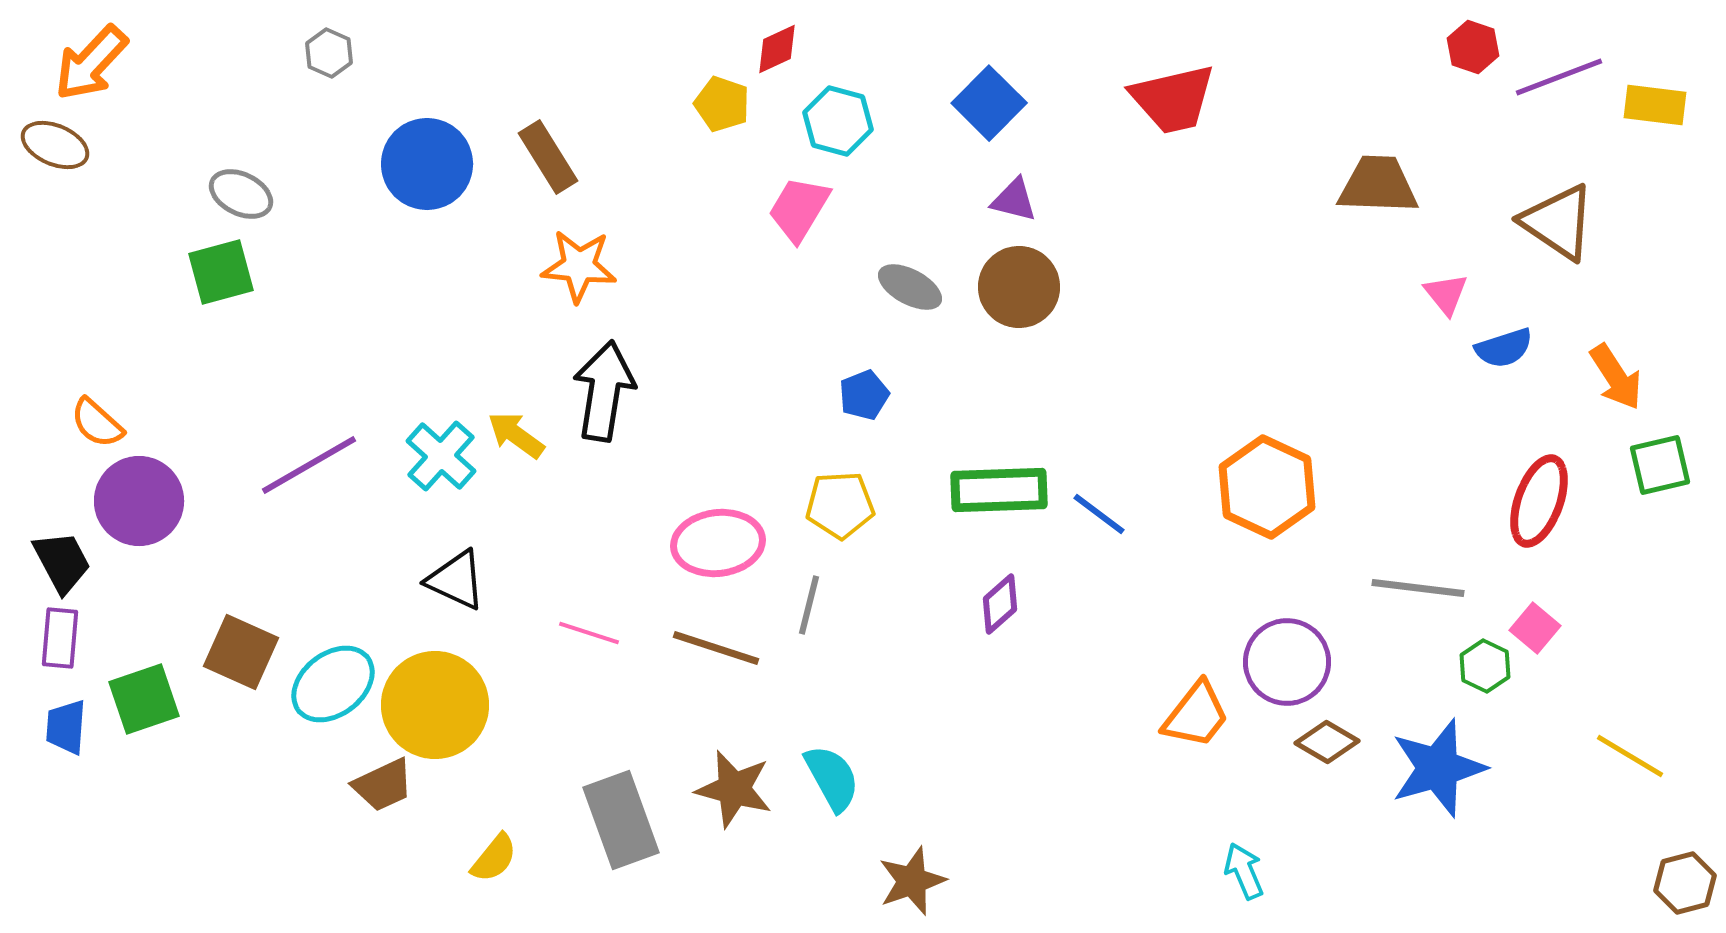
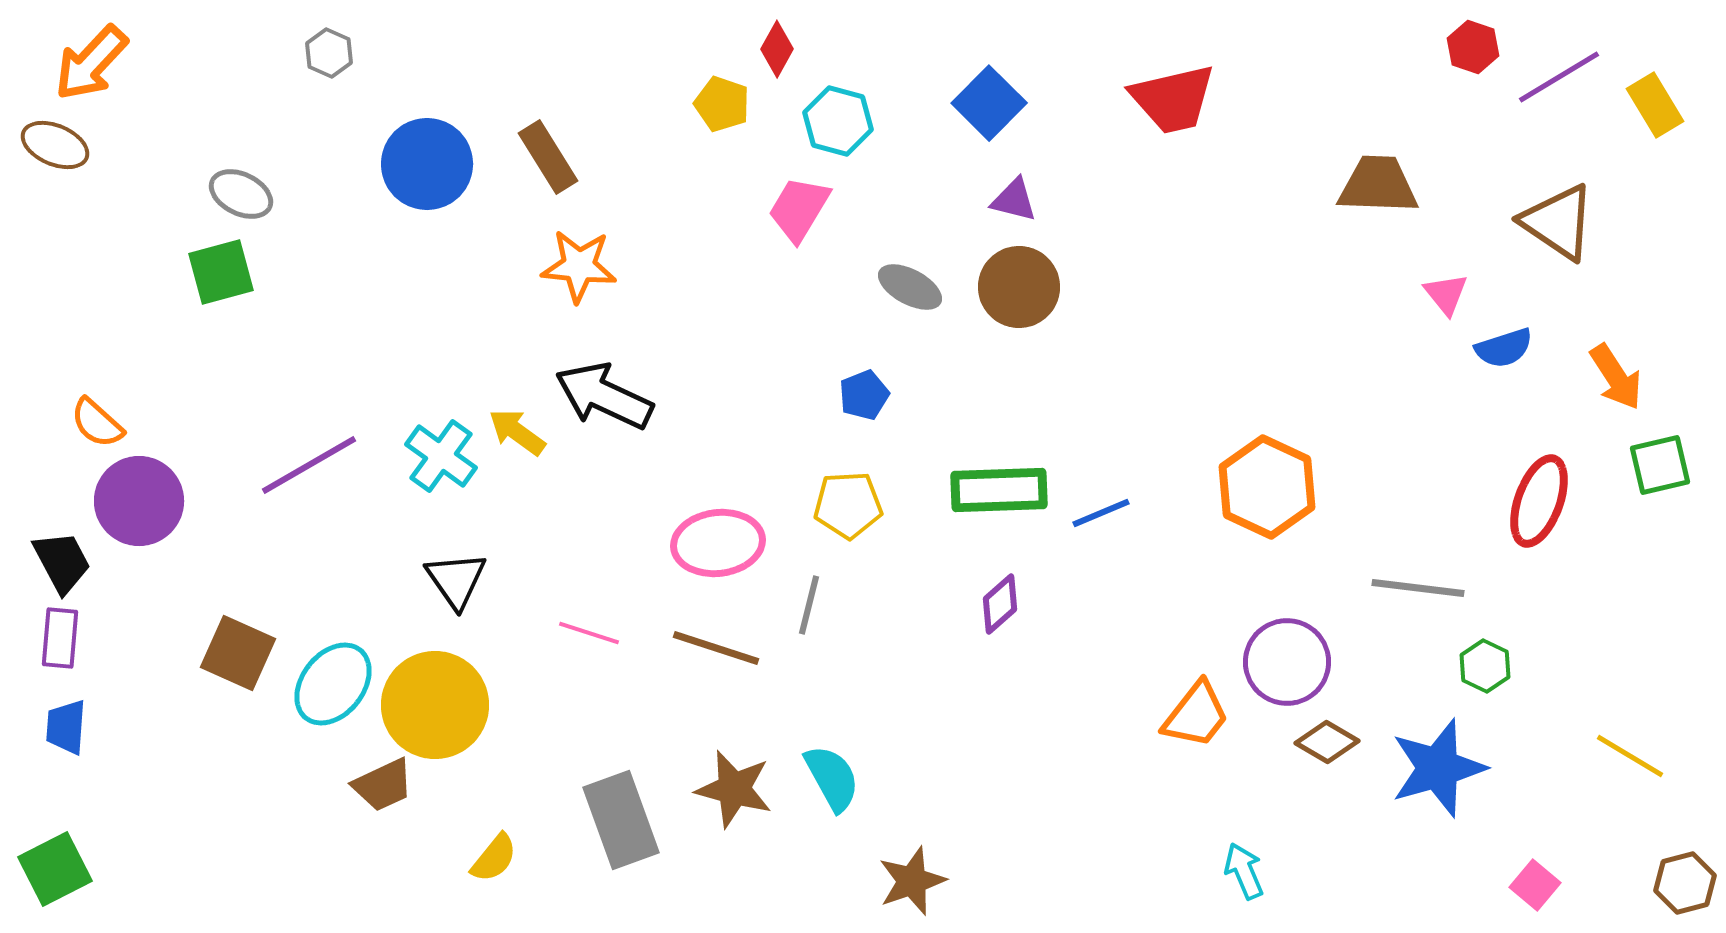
red diamond at (777, 49): rotated 36 degrees counterclockwise
purple line at (1559, 77): rotated 10 degrees counterclockwise
yellow rectangle at (1655, 105): rotated 52 degrees clockwise
black arrow at (604, 391): moved 5 px down; rotated 74 degrees counterclockwise
yellow arrow at (516, 435): moved 1 px right, 3 px up
cyan cross at (441, 456): rotated 6 degrees counterclockwise
yellow pentagon at (840, 505): moved 8 px right
blue line at (1099, 514): moved 2 px right, 1 px up; rotated 60 degrees counterclockwise
black triangle at (456, 580): rotated 30 degrees clockwise
pink square at (1535, 628): moved 257 px down
brown square at (241, 652): moved 3 px left, 1 px down
cyan ellipse at (333, 684): rotated 14 degrees counterclockwise
green square at (144, 699): moved 89 px left, 170 px down; rotated 8 degrees counterclockwise
